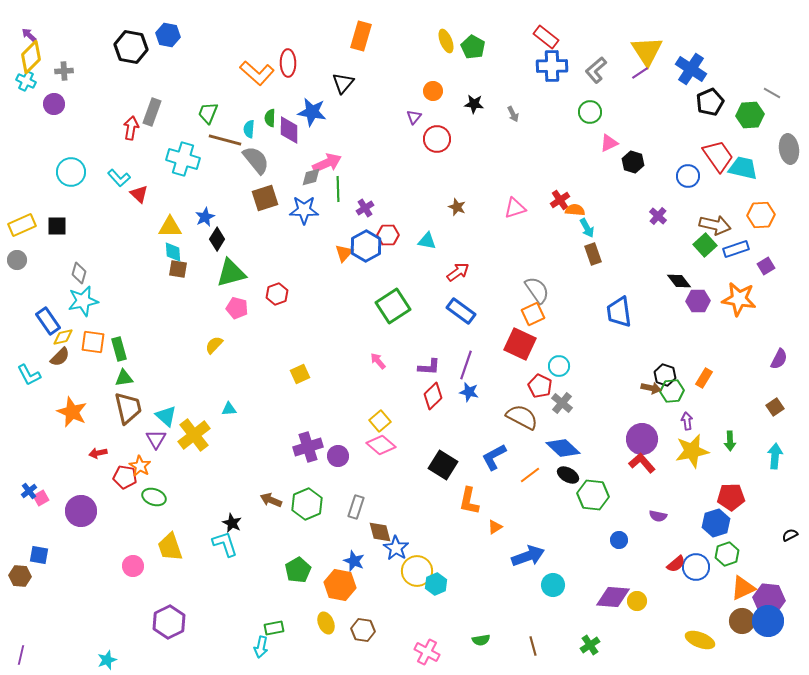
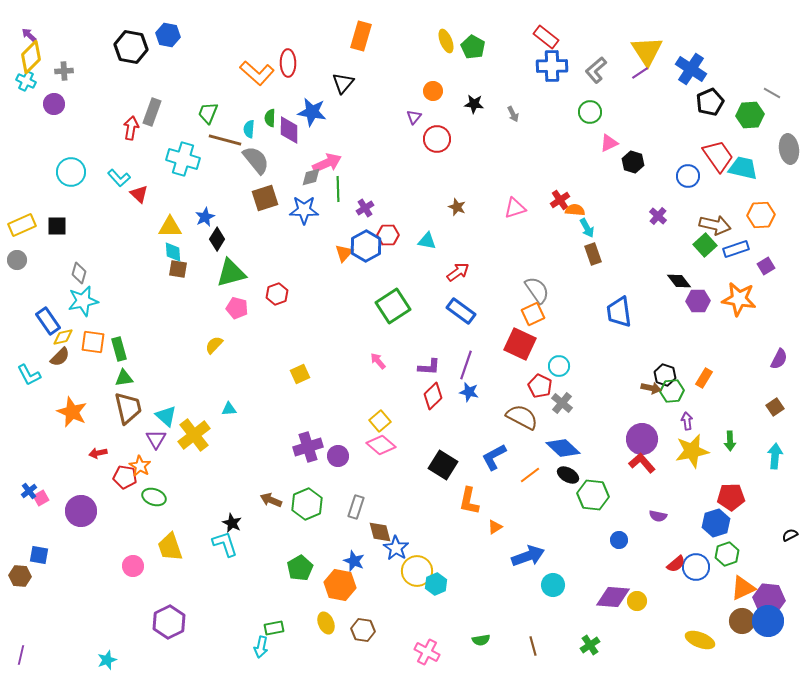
green pentagon at (298, 570): moved 2 px right, 2 px up
